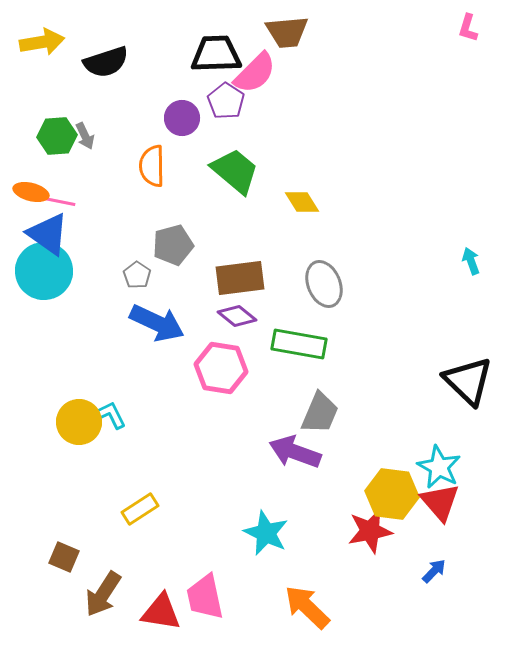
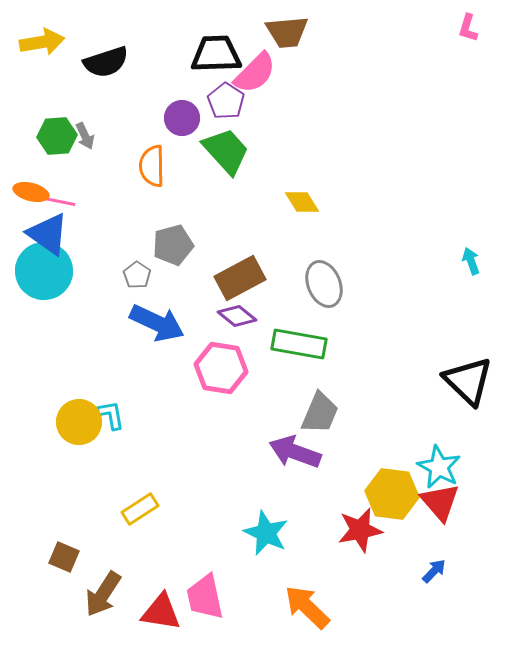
green trapezoid at (235, 171): moved 9 px left, 20 px up; rotated 8 degrees clockwise
brown rectangle at (240, 278): rotated 21 degrees counterclockwise
cyan L-shape at (111, 415): rotated 16 degrees clockwise
red star at (370, 531): moved 10 px left, 1 px up
